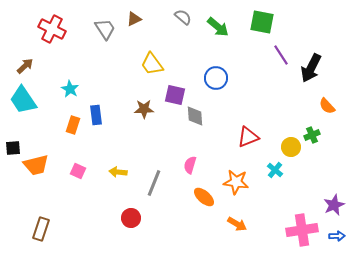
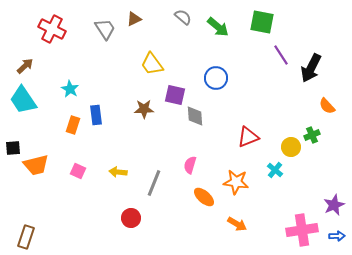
brown rectangle: moved 15 px left, 8 px down
